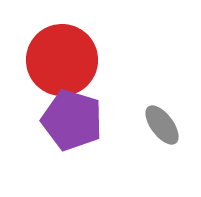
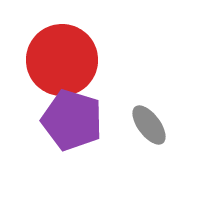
gray ellipse: moved 13 px left
